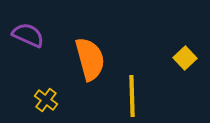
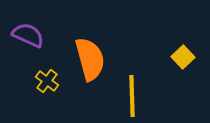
yellow square: moved 2 px left, 1 px up
yellow cross: moved 1 px right, 19 px up
